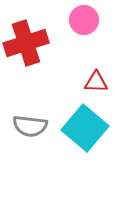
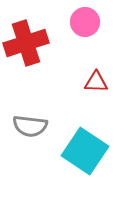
pink circle: moved 1 px right, 2 px down
cyan square: moved 23 px down; rotated 6 degrees counterclockwise
